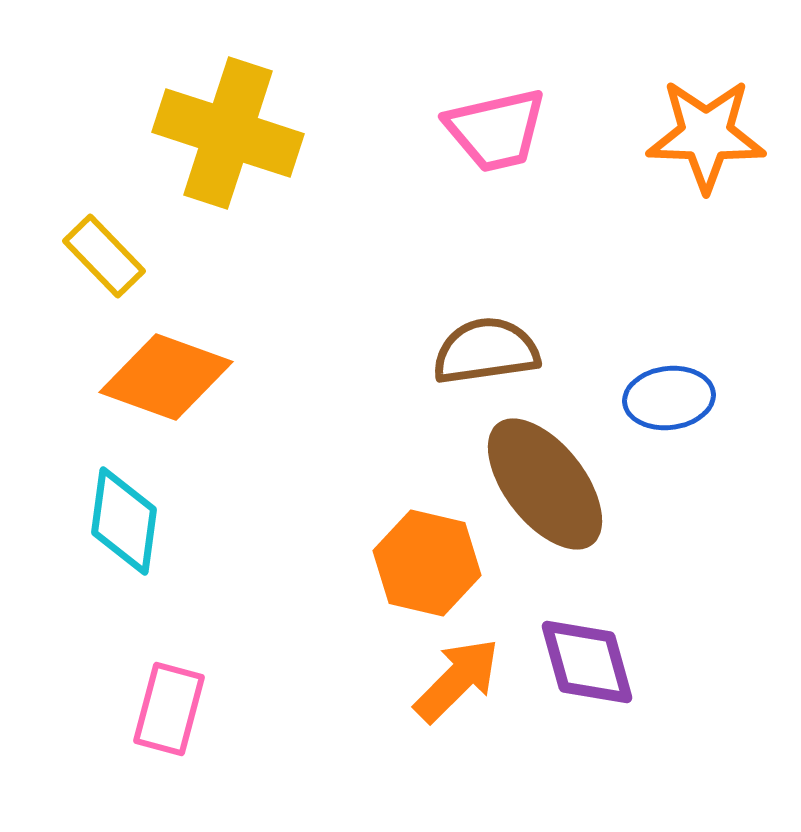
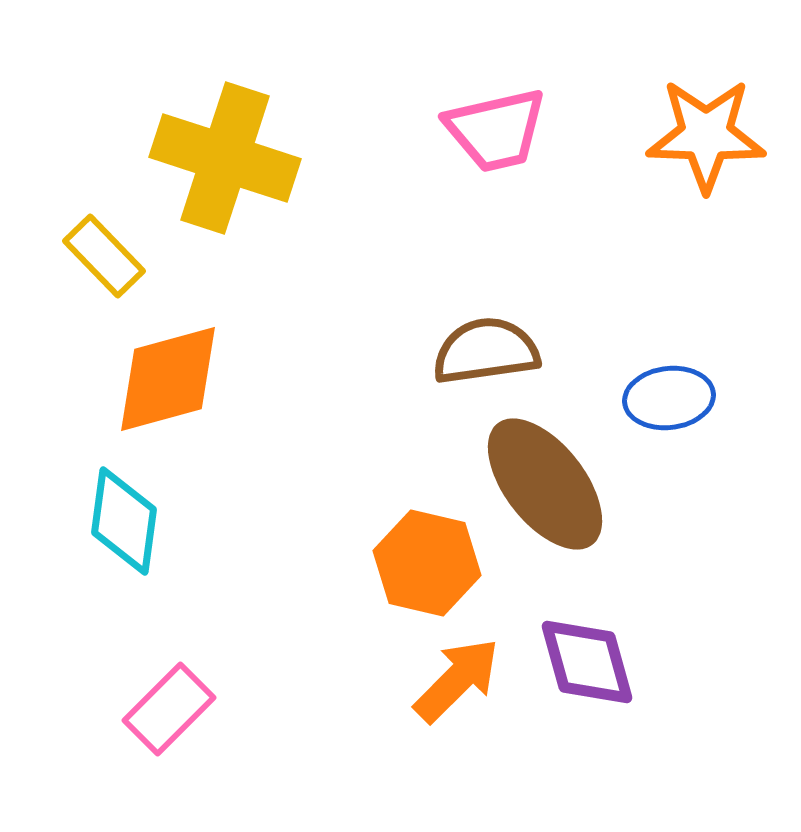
yellow cross: moved 3 px left, 25 px down
orange diamond: moved 2 px right, 2 px down; rotated 35 degrees counterclockwise
pink rectangle: rotated 30 degrees clockwise
